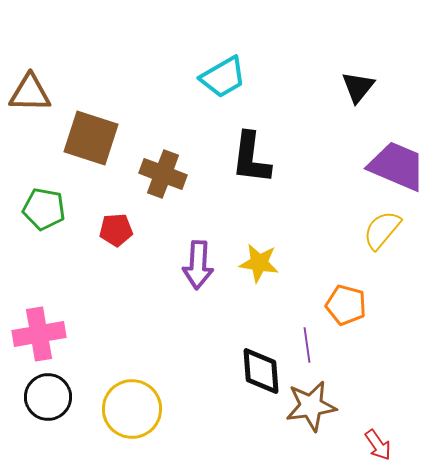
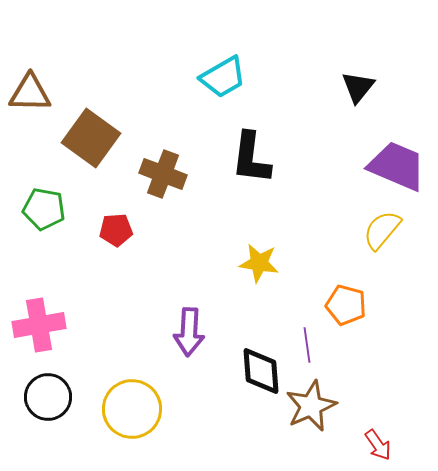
brown square: rotated 18 degrees clockwise
purple arrow: moved 9 px left, 67 px down
pink cross: moved 9 px up
brown star: rotated 15 degrees counterclockwise
